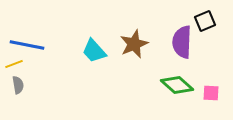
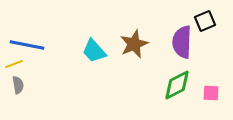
green diamond: rotated 68 degrees counterclockwise
